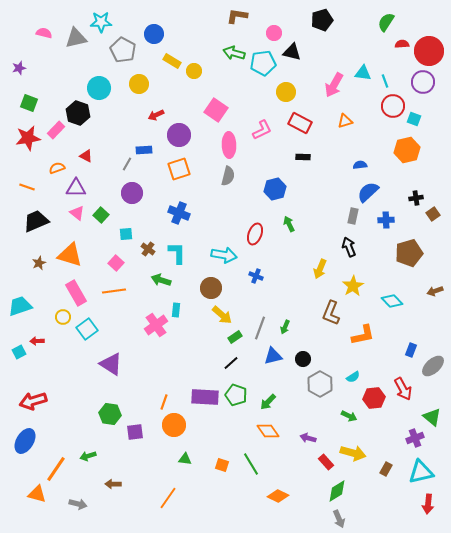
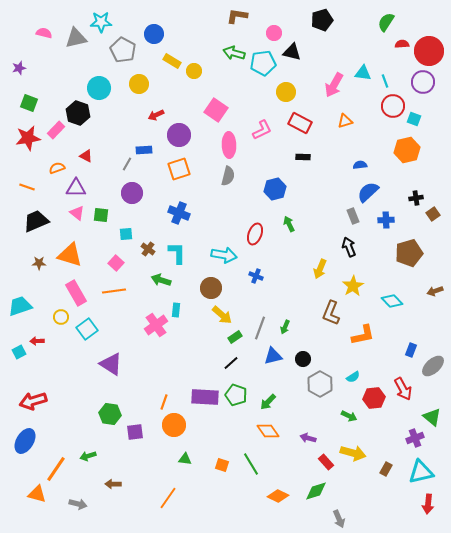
green square at (101, 215): rotated 35 degrees counterclockwise
gray rectangle at (353, 216): rotated 35 degrees counterclockwise
brown star at (39, 263): rotated 24 degrees clockwise
yellow circle at (63, 317): moved 2 px left
green diamond at (337, 491): moved 21 px left; rotated 15 degrees clockwise
